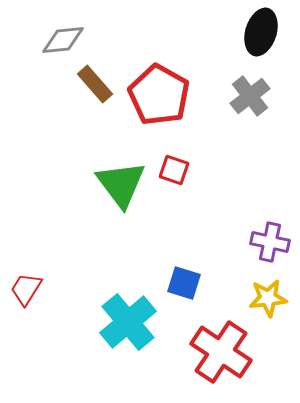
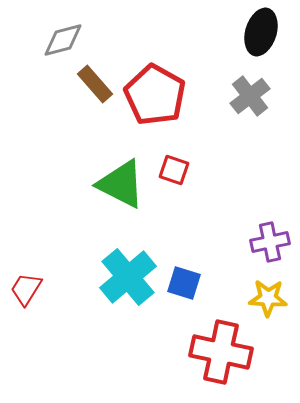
gray diamond: rotated 9 degrees counterclockwise
red pentagon: moved 4 px left
green triangle: rotated 26 degrees counterclockwise
purple cross: rotated 24 degrees counterclockwise
yellow star: rotated 9 degrees clockwise
cyan cross: moved 45 px up
red cross: rotated 22 degrees counterclockwise
